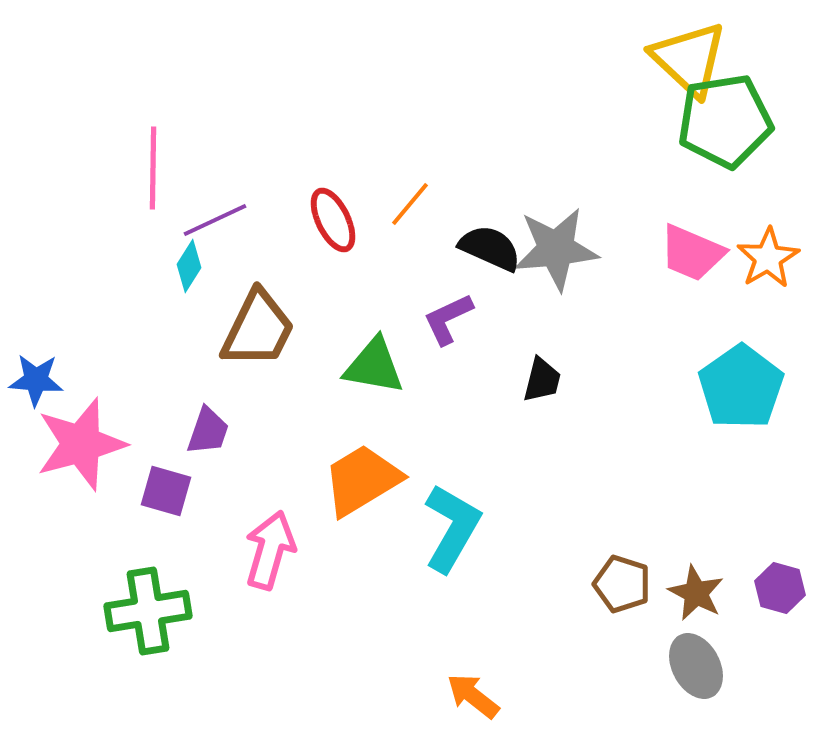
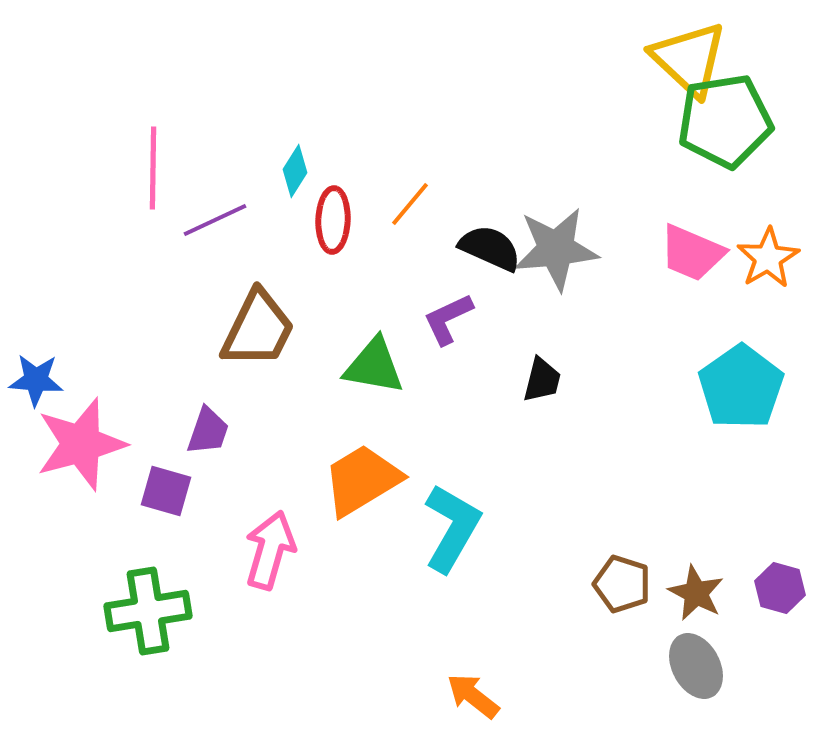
red ellipse: rotated 28 degrees clockwise
cyan diamond: moved 106 px right, 95 px up
